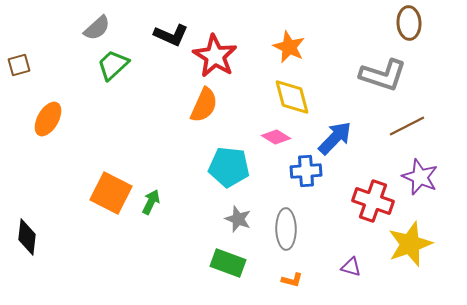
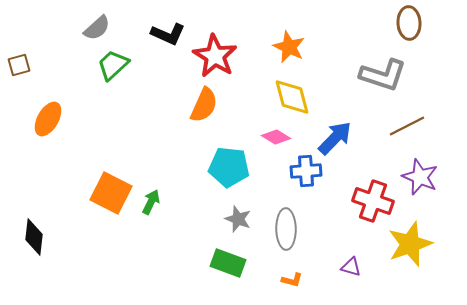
black L-shape: moved 3 px left, 1 px up
black diamond: moved 7 px right
